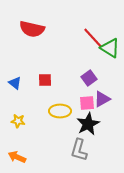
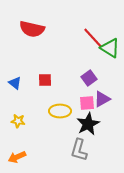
orange arrow: rotated 48 degrees counterclockwise
